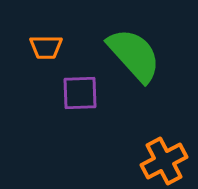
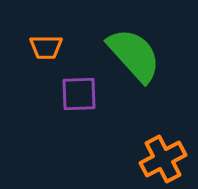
purple square: moved 1 px left, 1 px down
orange cross: moved 1 px left, 2 px up
